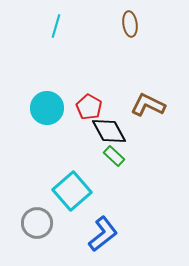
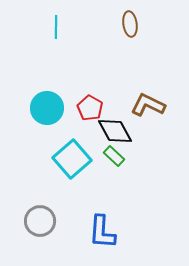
cyan line: moved 1 px down; rotated 15 degrees counterclockwise
red pentagon: moved 1 px right, 1 px down
black diamond: moved 6 px right
cyan square: moved 32 px up
gray circle: moved 3 px right, 2 px up
blue L-shape: moved 1 px left, 2 px up; rotated 132 degrees clockwise
